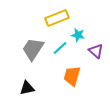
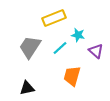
yellow rectangle: moved 3 px left
gray trapezoid: moved 3 px left, 2 px up
